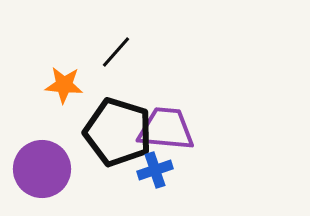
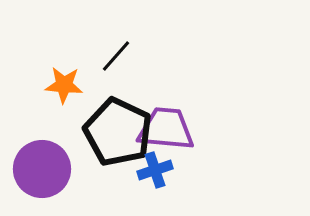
black line: moved 4 px down
black pentagon: rotated 8 degrees clockwise
